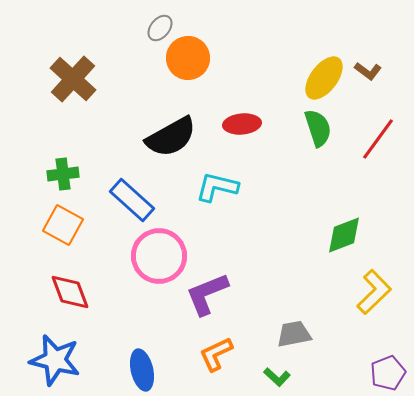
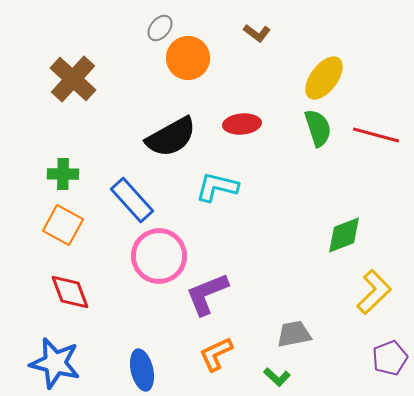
brown L-shape: moved 111 px left, 38 px up
red line: moved 2 px left, 4 px up; rotated 69 degrees clockwise
green cross: rotated 8 degrees clockwise
blue rectangle: rotated 6 degrees clockwise
blue star: moved 3 px down
purple pentagon: moved 2 px right, 15 px up
